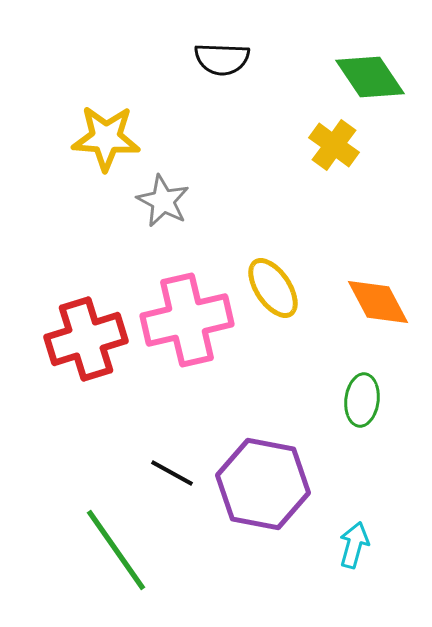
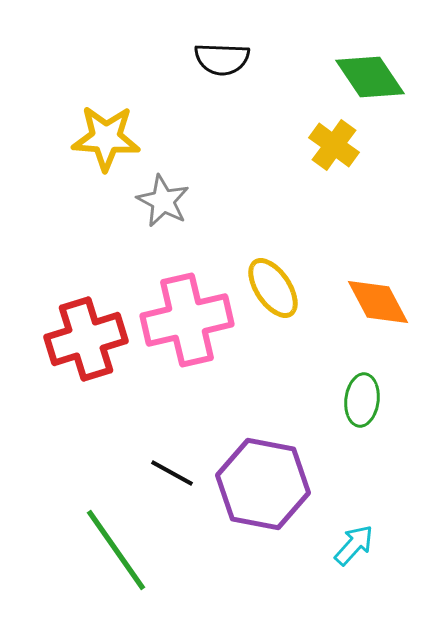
cyan arrow: rotated 27 degrees clockwise
